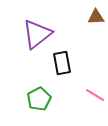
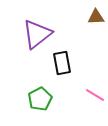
green pentagon: moved 1 px right
